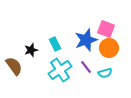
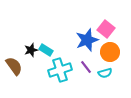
pink square: rotated 18 degrees clockwise
blue star: moved 1 px right
cyan rectangle: moved 9 px left, 6 px down; rotated 32 degrees counterclockwise
orange circle: moved 1 px right, 4 px down
cyan cross: rotated 15 degrees clockwise
